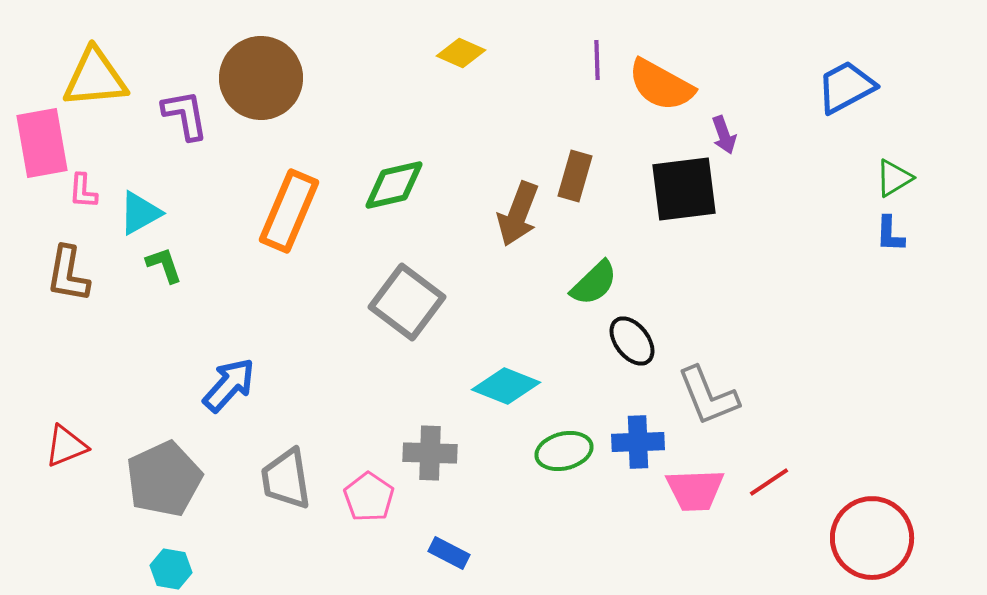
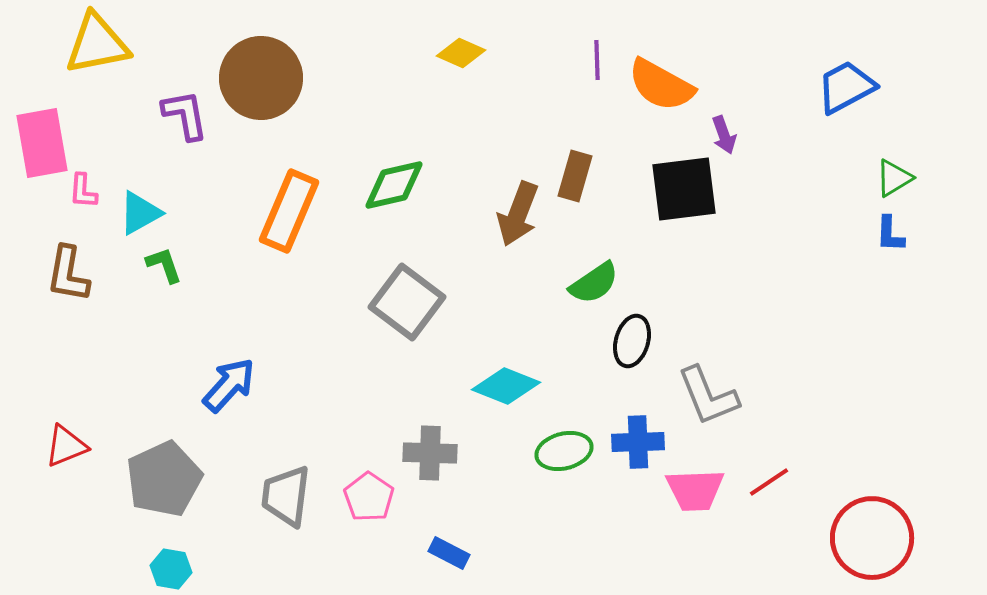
yellow triangle: moved 2 px right, 34 px up; rotated 6 degrees counterclockwise
green semicircle: rotated 10 degrees clockwise
black ellipse: rotated 54 degrees clockwise
gray trapezoid: moved 17 px down; rotated 16 degrees clockwise
